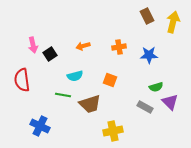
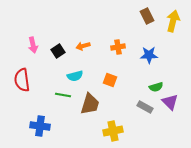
yellow arrow: moved 1 px up
orange cross: moved 1 px left
black square: moved 8 px right, 3 px up
brown trapezoid: rotated 55 degrees counterclockwise
blue cross: rotated 18 degrees counterclockwise
